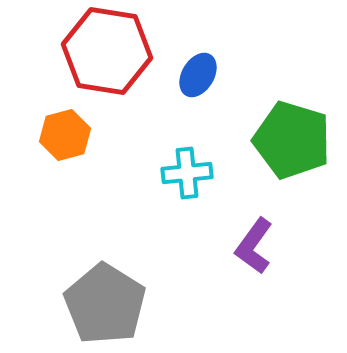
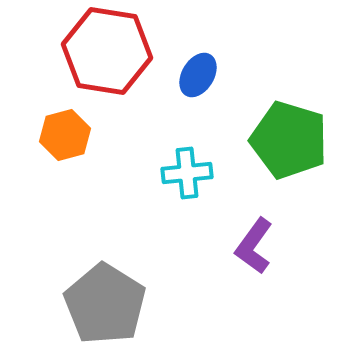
green pentagon: moved 3 px left
